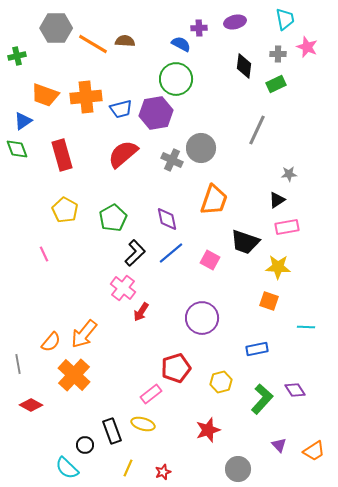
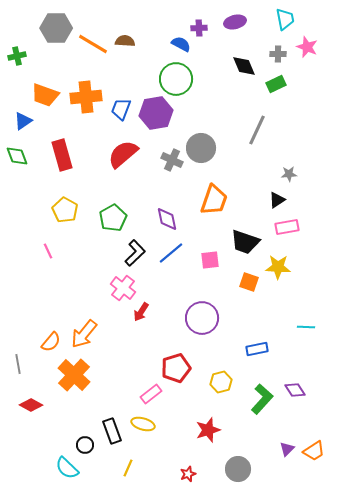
black diamond at (244, 66): rotated 30 degrees counterclockwise
blue trapezoid at (121, 109): rotated 125 degrees clockwise
green diamond at (17, 149): moved 7 px down
pink line at (44, 254): moved 4 px right, 3 px up
pink square at (210, 260): rotated 36 degrees counterclockwise
orange square at (269, 301): moved 20 px left, 19 px up
purple triangle at (279, 445): moved 8 px right, 4 px down; rotated 28 degrees clockwise
red star at (163, 472): moved 25 px right, 2 px down
